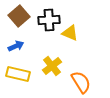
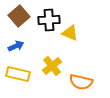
orange semicircle: rotated 135 degrees clockwise
